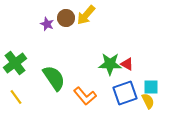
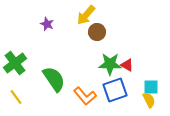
brown circle: moved 31 px right, 14 px down
red triangle: moved 1 px down
green semicircle: moved 1 px down
blue square: moved 10 px left, 3 px up
yellow semicircle: moved 1 px right, 1 px up
